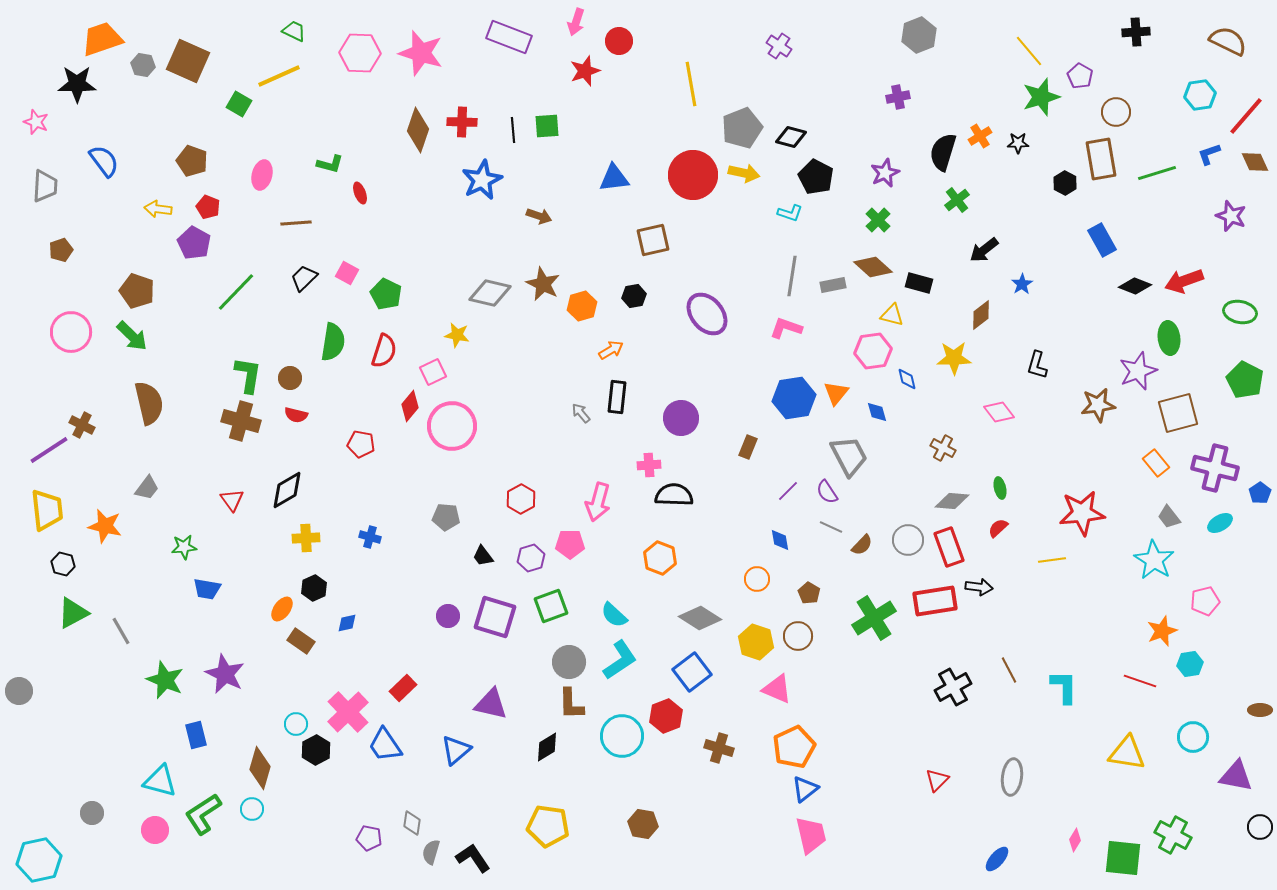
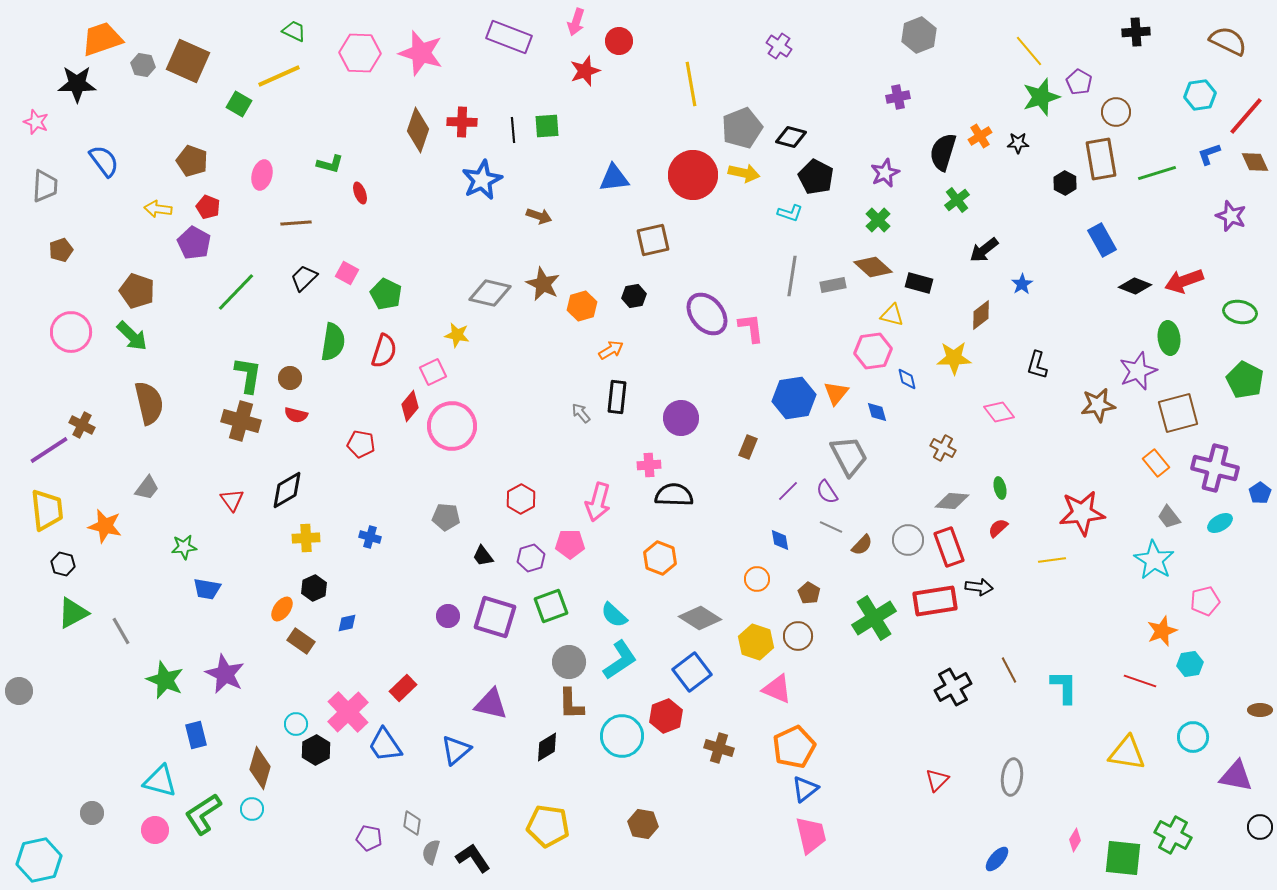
purple pentagon at (1080, 76): moved 1 px left, 6 px down
pink L-shape at (786, 328): moved 35 px left; rotated 64 degrees clockwise
